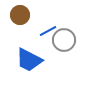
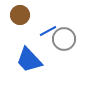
gray circle: moved 1 px up
blue trapezoid: rotated 20 degrees clockwise
